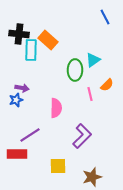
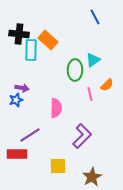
blue line: moved 10 px left
brown star: rotated 12 degrees counterclockwise
